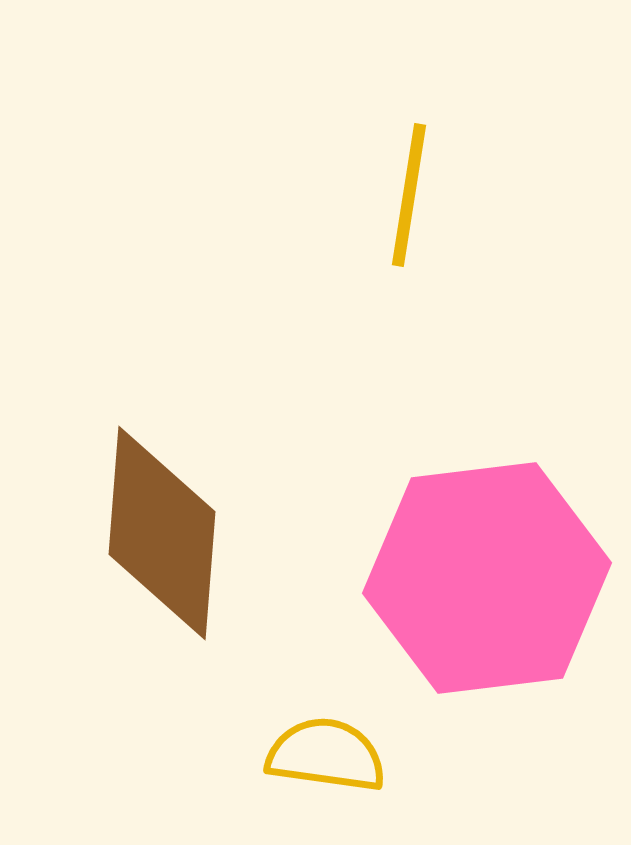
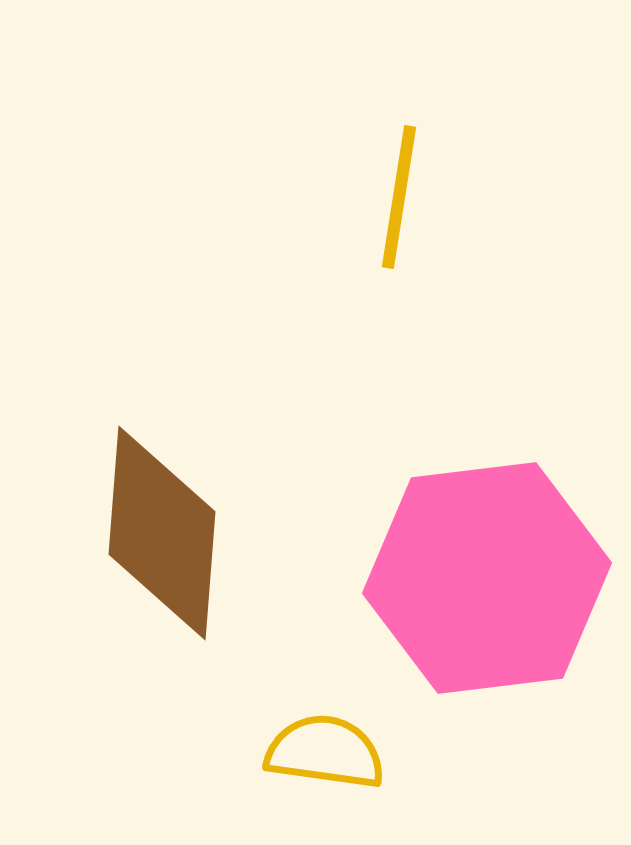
yellow line: moved 10 px left, 2 px down
yellow semicircle: moved 1 px left, 3 px up
